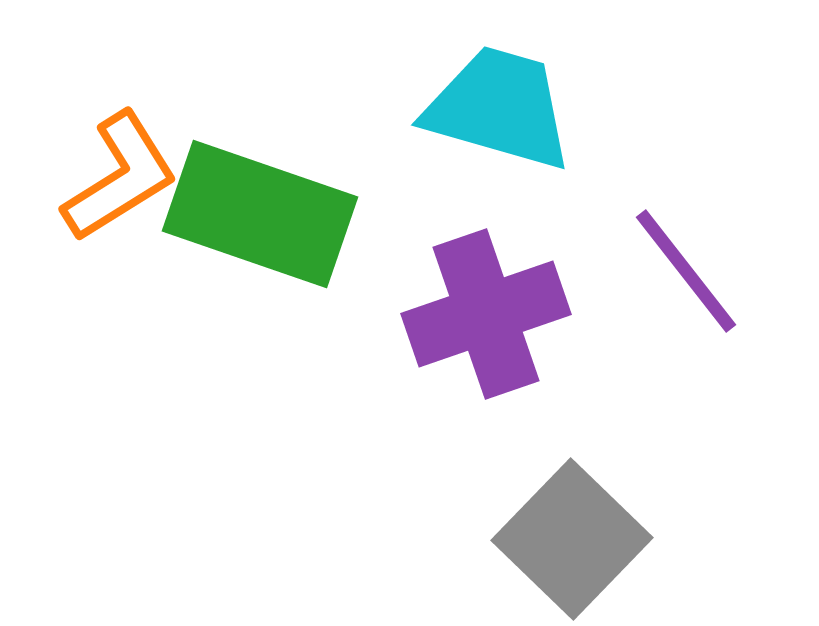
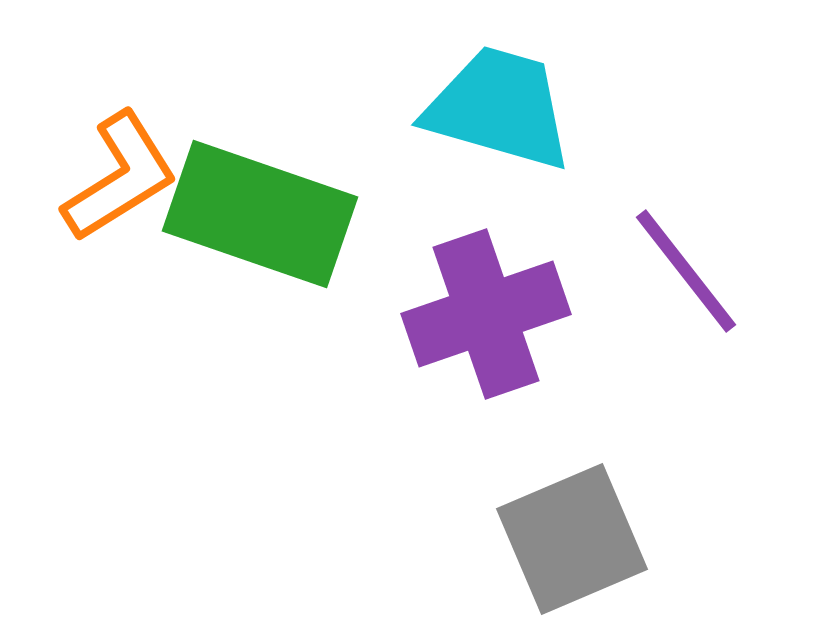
gray square: rotated 23 degrees clockwise
